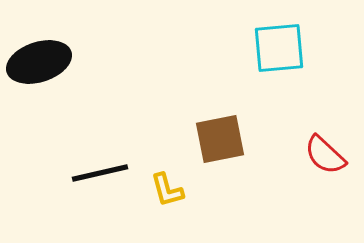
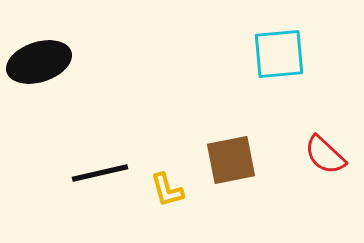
cyan square: moved 6 px down
brown square: moved 11 px right, 21 px down
